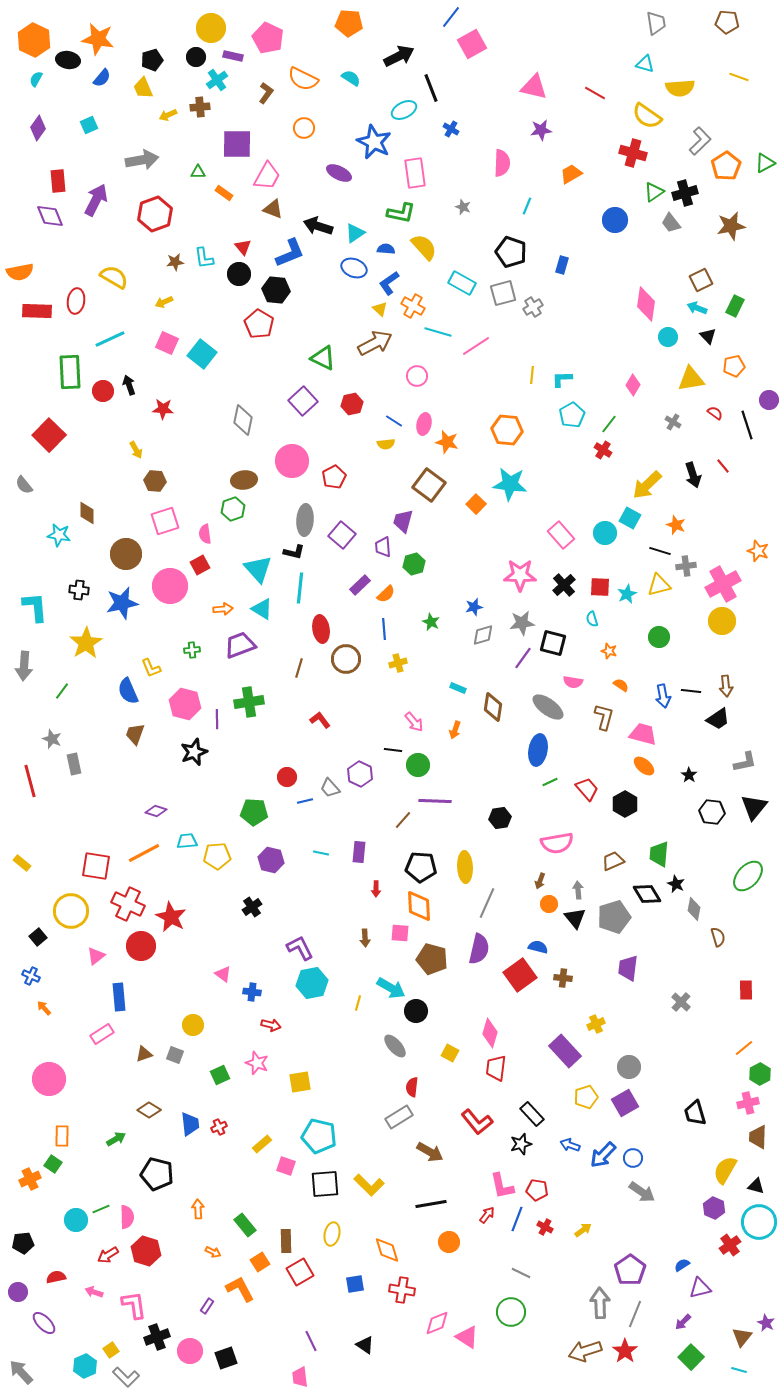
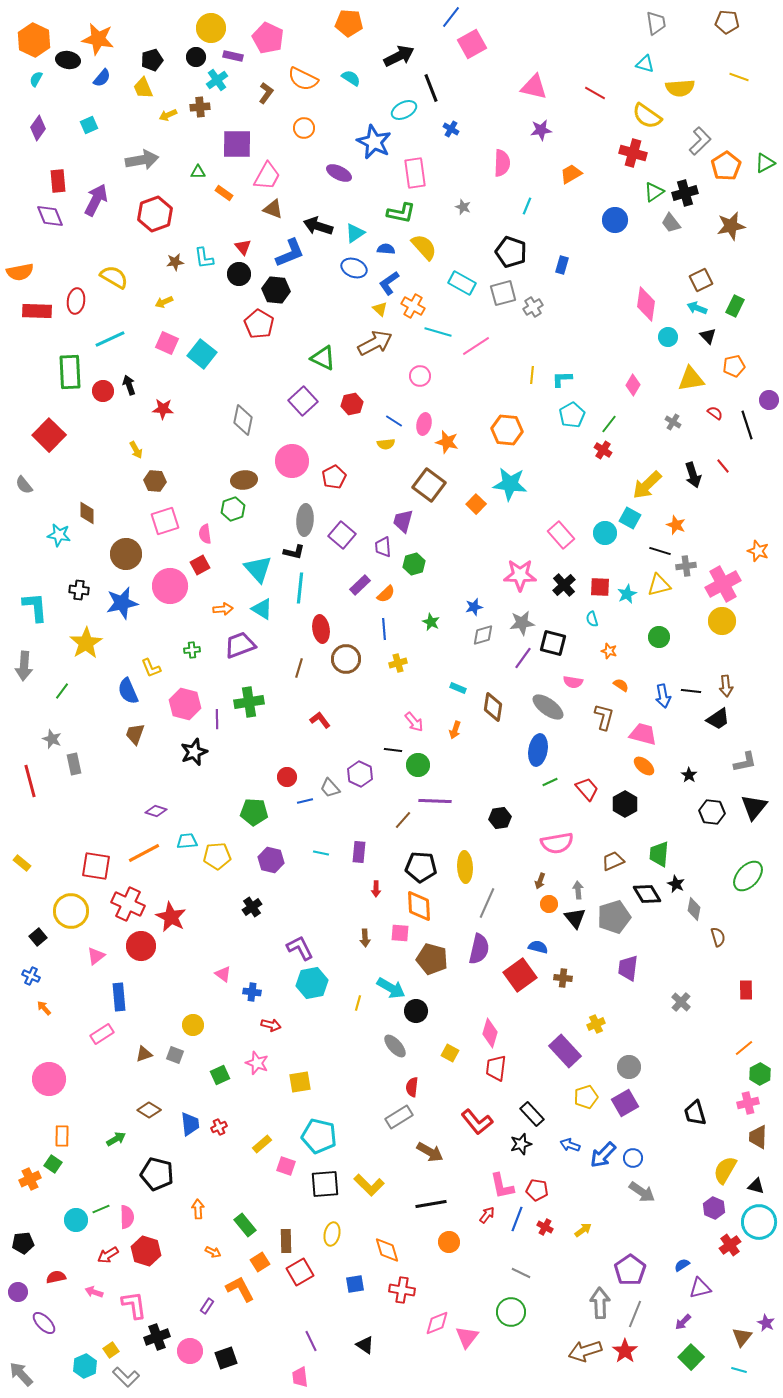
pink circle at (417, 376): moved 3 px right
pink triangle at (467, 1337): rotated 35 degrees clockwise
gray arrow at (21, 1372): moved 2 px down
